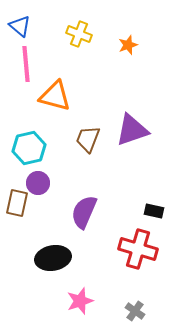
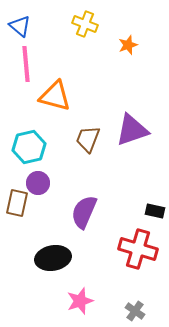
yellow cross: moved 6 px right, 10 px up
cyan hexagon: moved 1 px up
black rectangle: moved 1 px right
